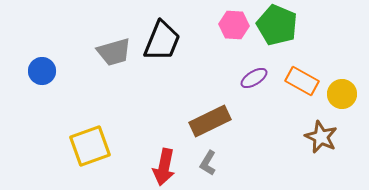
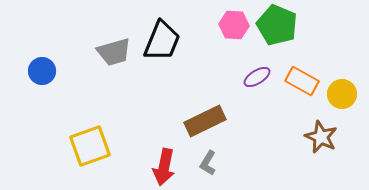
purple ellipse: moved 3 px right, 1 px up
brown rectangle: moved 5 px left
